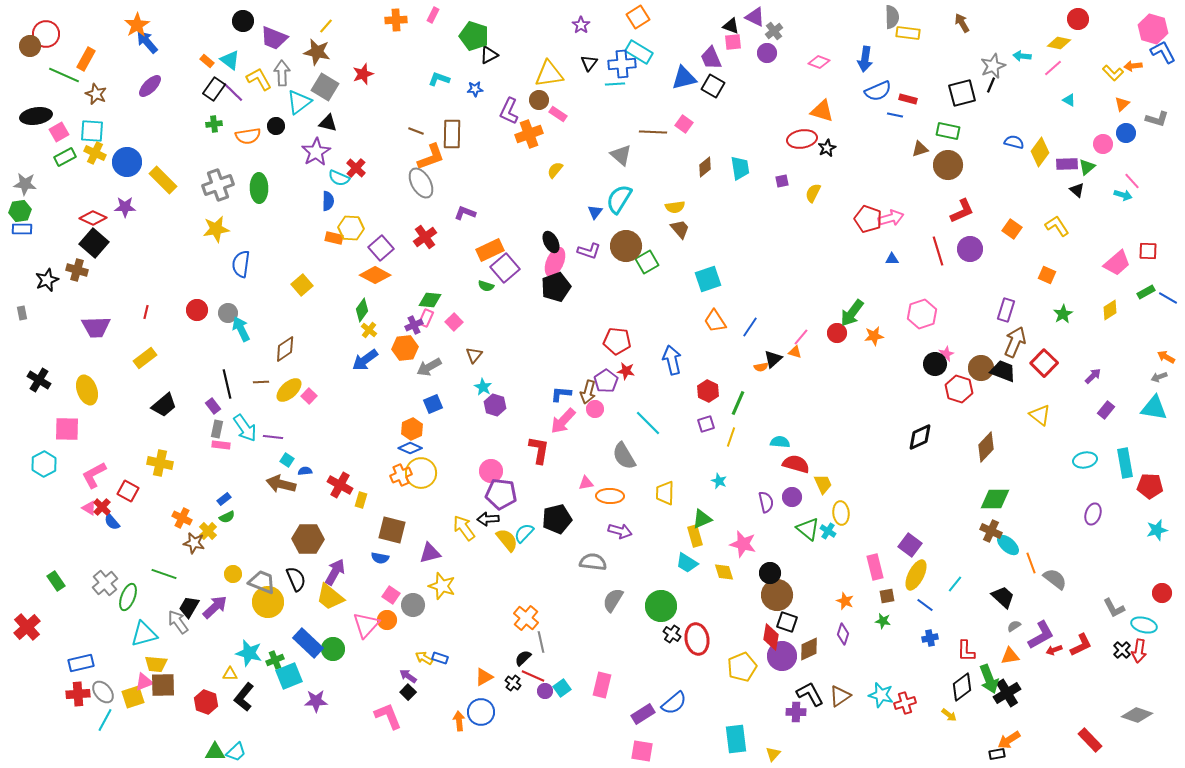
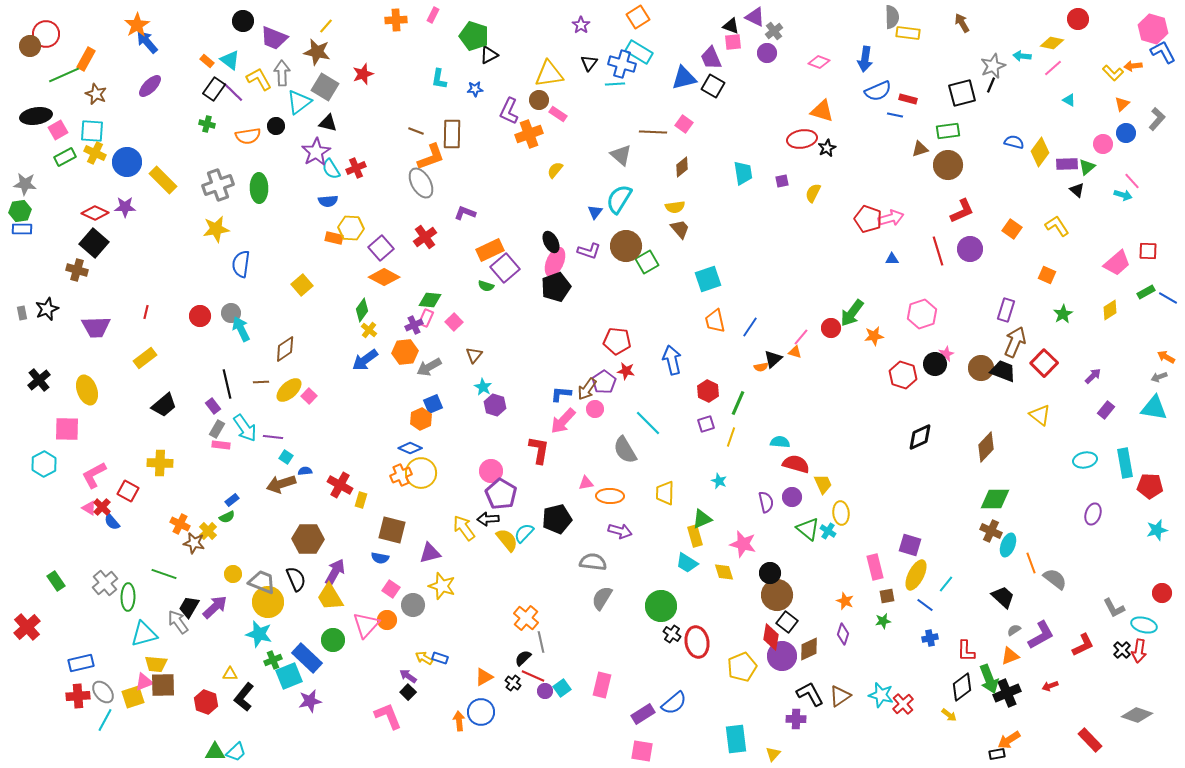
yellow diamond at (1059, 43): moved 7 px left
blue cross at (622, 64): rotated 20 degrees clockwise
green line at (64, 75): rotated 48 degrees counterclockwise
cyan L-shape at (439, 79): rotated 100 degrees counterclockwise
gray L-shape at (1157, 119): rotated 65 degrees counterclockwise
green cross at (214, 124): moved 7 px left; rotated 21 degrees clockwise
green rectangle at (948, 131): rotated 20 degrees counterclockwise
pink square at (59, 132): moved 1 px left, 2 px up
brown diamond at (705, 167): moved 23 px left
red cross at (356, 168): rotated 24 degrees clockwise
cyan trapezoid at (740, 168): moved 3 px right, 5 px down
cyan semicircle at (339, 178): moved 8 px left, 9 px up; rotated 35 degrees clockwise
blue semicircle at (328, 201): rotated 84 degrees clockwise
red diamond at (93, 218): moved 2 px right, 5 px up
orange diamond at (375, 275): moved 9 px right, 2 px down
black star at (47, 280): moved 29 px down
red circle at (197, 310): moved 3 px right, 6 px down
gray circle at (228, 313): moved 3 px right
orange trapezoid at (715, 321): rotated 20 degrees clockwise
red circle at (837, 333): moved 6 px left, 5 px up
orange hexagon at (405, 348): moved 4 px down
black cross at (39, 380): rotated 20 degrees clockwise
purple pentagon at (606, 381): moved 2 px left, 1 px down
red hexagon at (959, 389): moved 56 px left, 14 px up
brown arrow at (588, 392): moved 1 px left, 3 px up; rotated 20 degrees clockwise
gray rectangle at (217, 429): rotated 18 degrees clockwise
orange hexagon at (412, 429): moved 9 px right, 10 px up
gray semicircle at (624, 456): moved 1 px right, 6 px up
cyan square at (287, 460): moved 1 px left, 3 px up
yellow cross at (160, 463): rotated 10 degrees counterclockwise
brown arrow at (281, 484): rotated 32 degrees counterclockwise
purple pentagon at (501, 494): rotated 24 degrees clockwise
blue rectangle at (224, 499): moved 8 px right, 1 px down
orange cross at (182, 518): moved 2 px left, 6 px down
purple square at (910, 545): rotated 20 degrees counterclockwise
cyan ellipse at (1008, 545): rotated 70 degrees clockwise
cyan line at (955, 584): moved 9 px left
pink square at (391, 595): moved 6 px up
green ellipse at (128, 597): rotated 20 degrees counterclockwise
yellow trapezoid at (330, 597): rotated 20 degrees clockwise
gray semicircle at (613, 600): moved 11 px left, 2 px up
green star at (883, 621): rotated 21 degrees counterclockwise
black square at (787, 622): rotated 20 degrees clockwise
gray semicircle at (1014, 626): moved 4 px down
red ellipse at (697, 639): moved 3 px down
blue rectangle at (308, 643): moved 1 px left, 15 px down
red L-shape at (1081, 645): moved 2 px right
green circle at (333, 649): moved 9 px up
red arrow at (1054, 650): moved 4 px left, 36 px down
cyan star at (249, 653): moved 10 px right, 19 px up
orange triangle at (1010, 656): rotated 12 degrees counterclockwise
green cross at (275, 660): moved 2 px left
black cross at (1007, 693): rotated 8 degrees clockwise
red cross at (78, 694): moved 2 px down
purple star at (316, 701): moved 6 px left; rotated 10 degrees counterclockwise
red cross at (905, 703): moved 2 px left, 1 px down; rotated 25 degrees counterclockwise
purple cross at (796, 712): moved 7 px down
